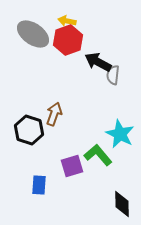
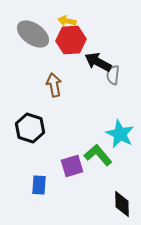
red hexagon: moved 3 px right; rotated 16 degrees clockwise
brown arrow: moved 29 px up; rotated 30 degrees counterclockwise
black hexagon: moved 1 px right, 2 px up
